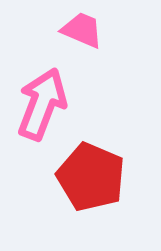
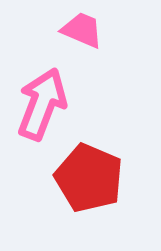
red pentagon: moved 2 px left, 1 px down
